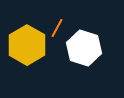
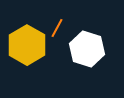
white hexagon: moved 3 px right, 1 px down
